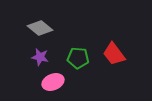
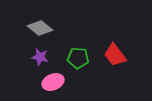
red trapezoid: moved 1 px right, 1 px down
